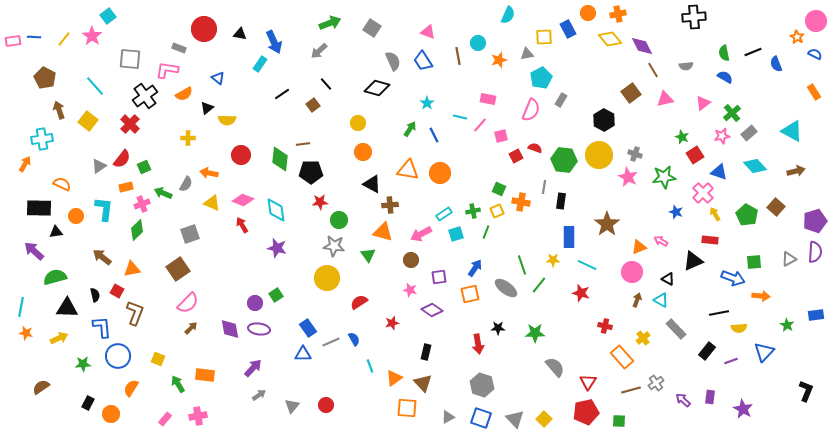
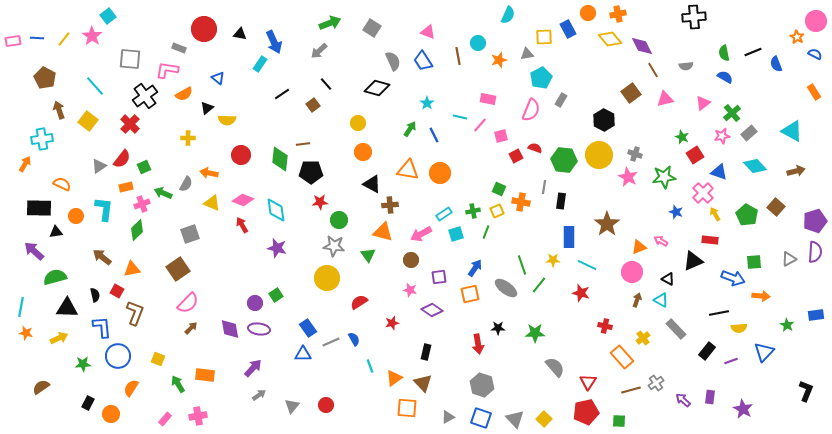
blue line at (34, 37): moved 3 px right, 1 px down
